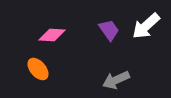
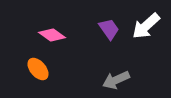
purple trapezoid: moved 1 px up
pink diamond: rotated 32 degrees clockwise
